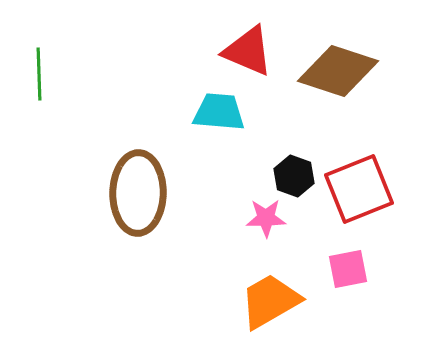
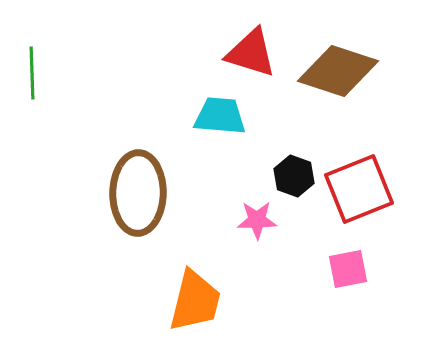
red triangle: moved 3 px right, 2 px down; rotated 6 degrees counterclockwise
green line: moved 7 px left, 1 px up
cyan trapezoid: moved 1 px right, 4 px down
pink star: moved 9 px left, 2 px down
orange trapezoid: moved 75 px left; rotated 134 degrees clockwise
